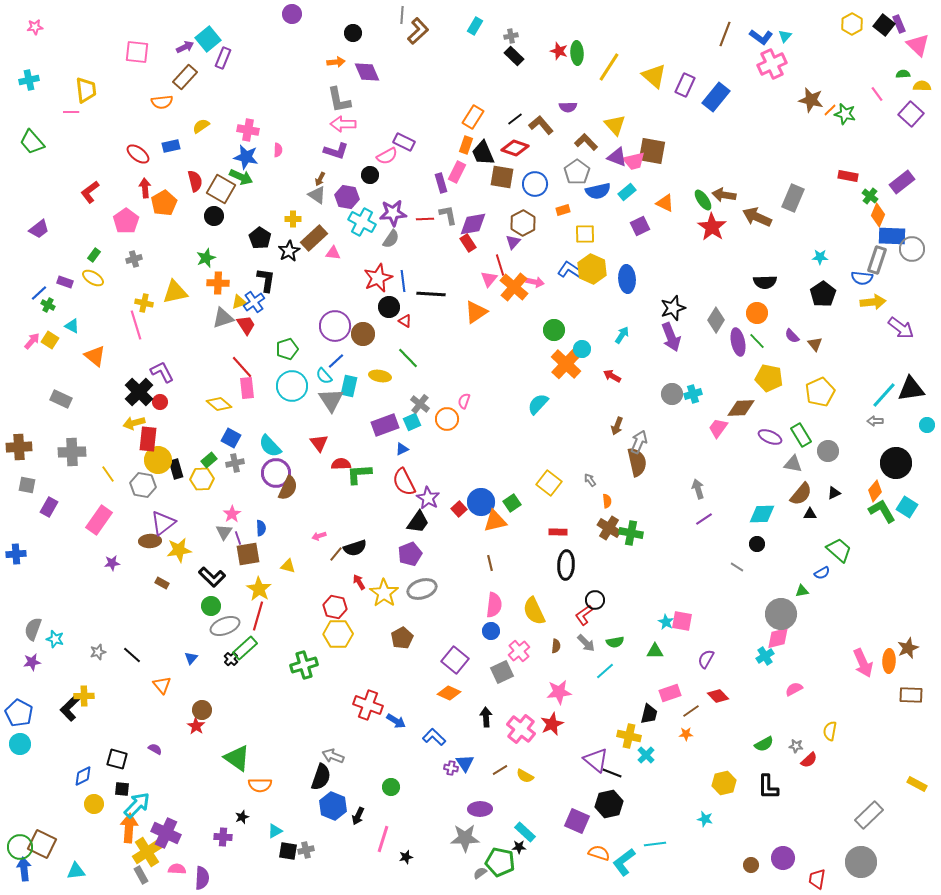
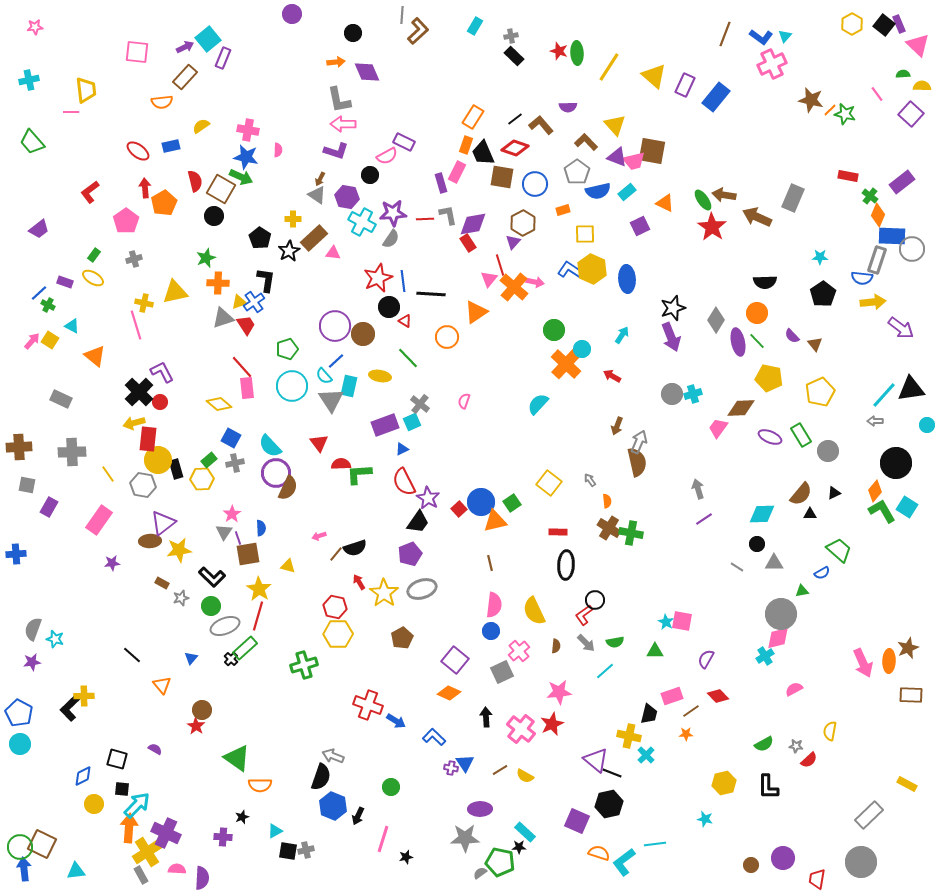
red ellipse at (138, 154): moved 3 px up
orange circle at (447, 419): moved 82 px up
gray triangle at (793, 464): moved 19 px left, 99 px down; rotated 12 degrees counterclockwise
gray star at (98, 652): moved 83 px right, 54 px up
pink rectangle at (670, 693): moved 2 px right, 3 px down
yellow rectangle at (917, 784): moved 10 px left
